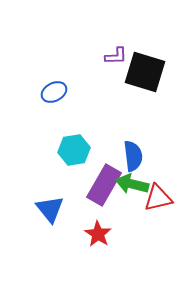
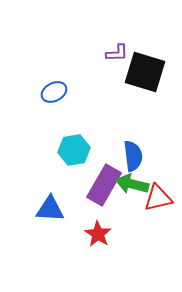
purple L-shape: moved 1 px right, 3 px up
blue triangle: rotated 48 degrees counterclockwise
